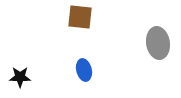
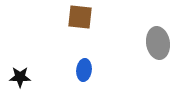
blue ellipse: rotated 20 degrees clockwise
